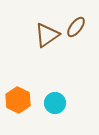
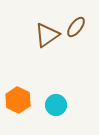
cyan circle: moved 1 px right, 2 px down
